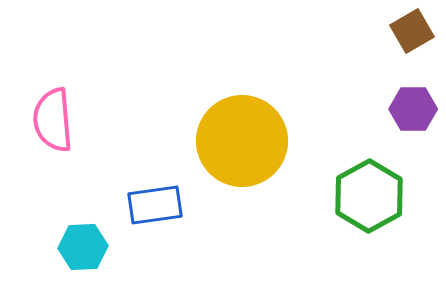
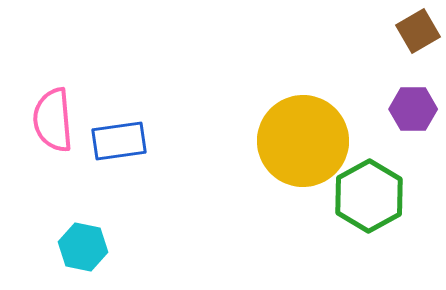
brown square: moved 6 px right
yellow circle: moved 61 px right
blue rectangle: moved 36 px left, 64 px up
cyan hexagon: rotated 15 degrees clockwise
